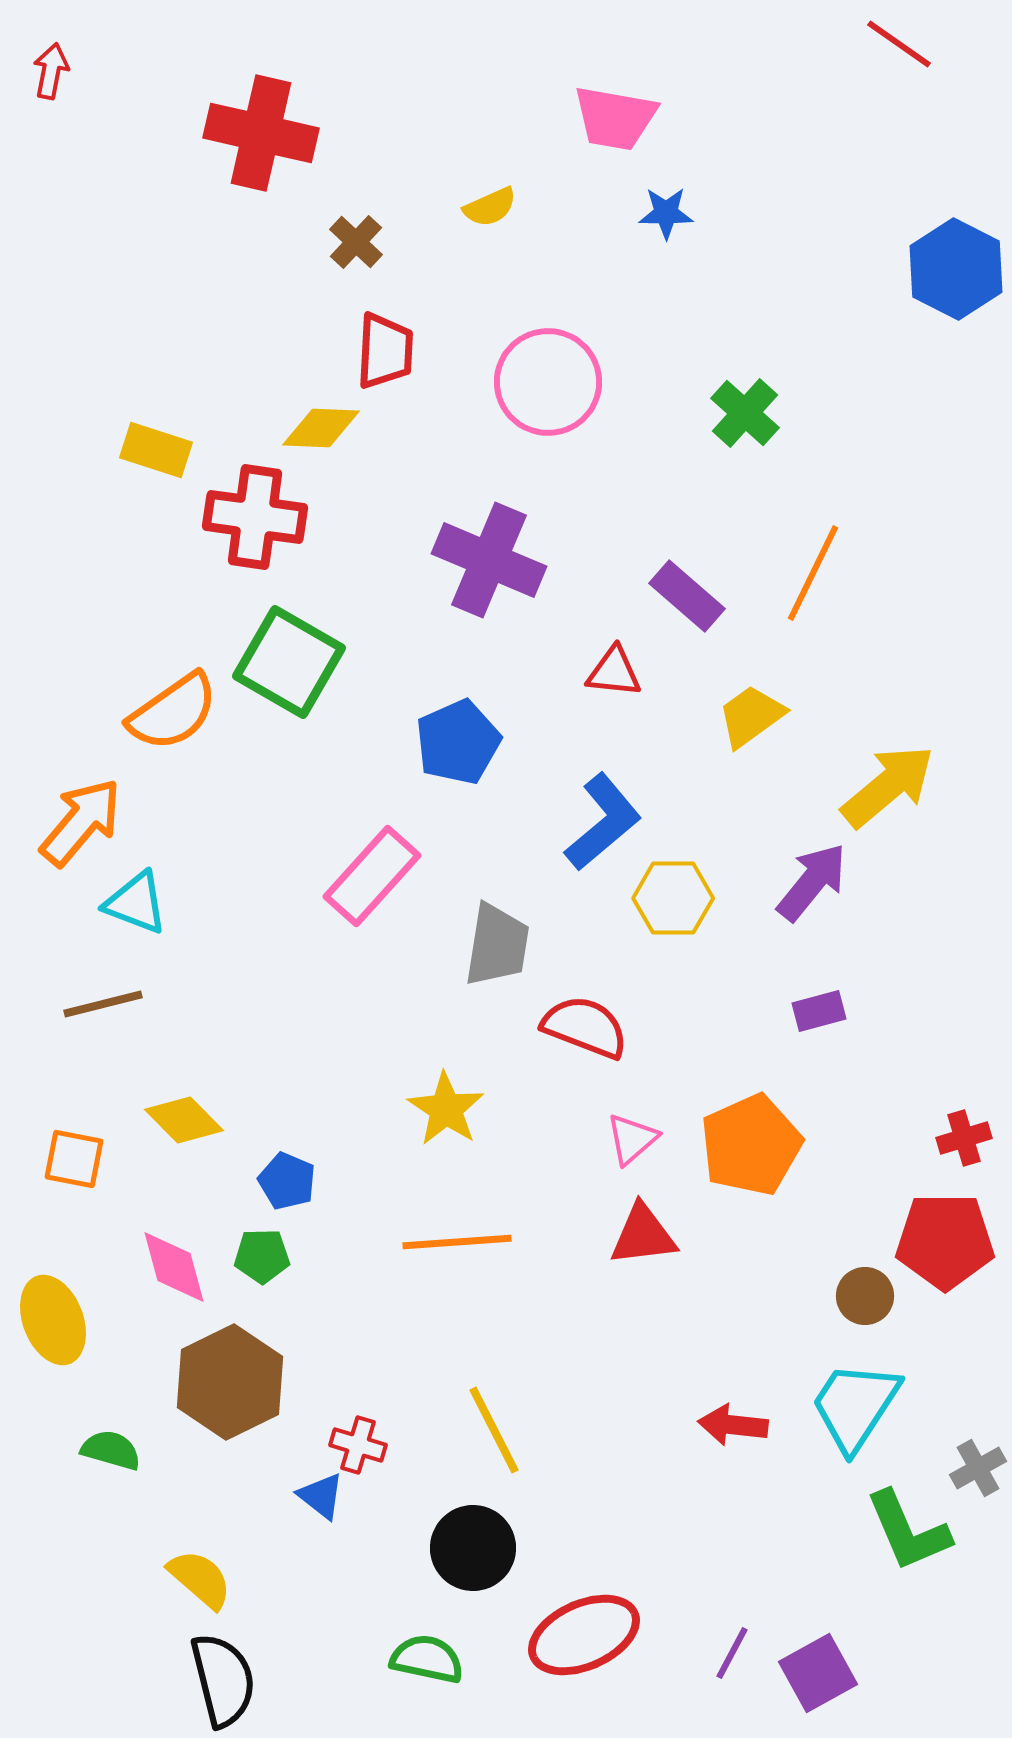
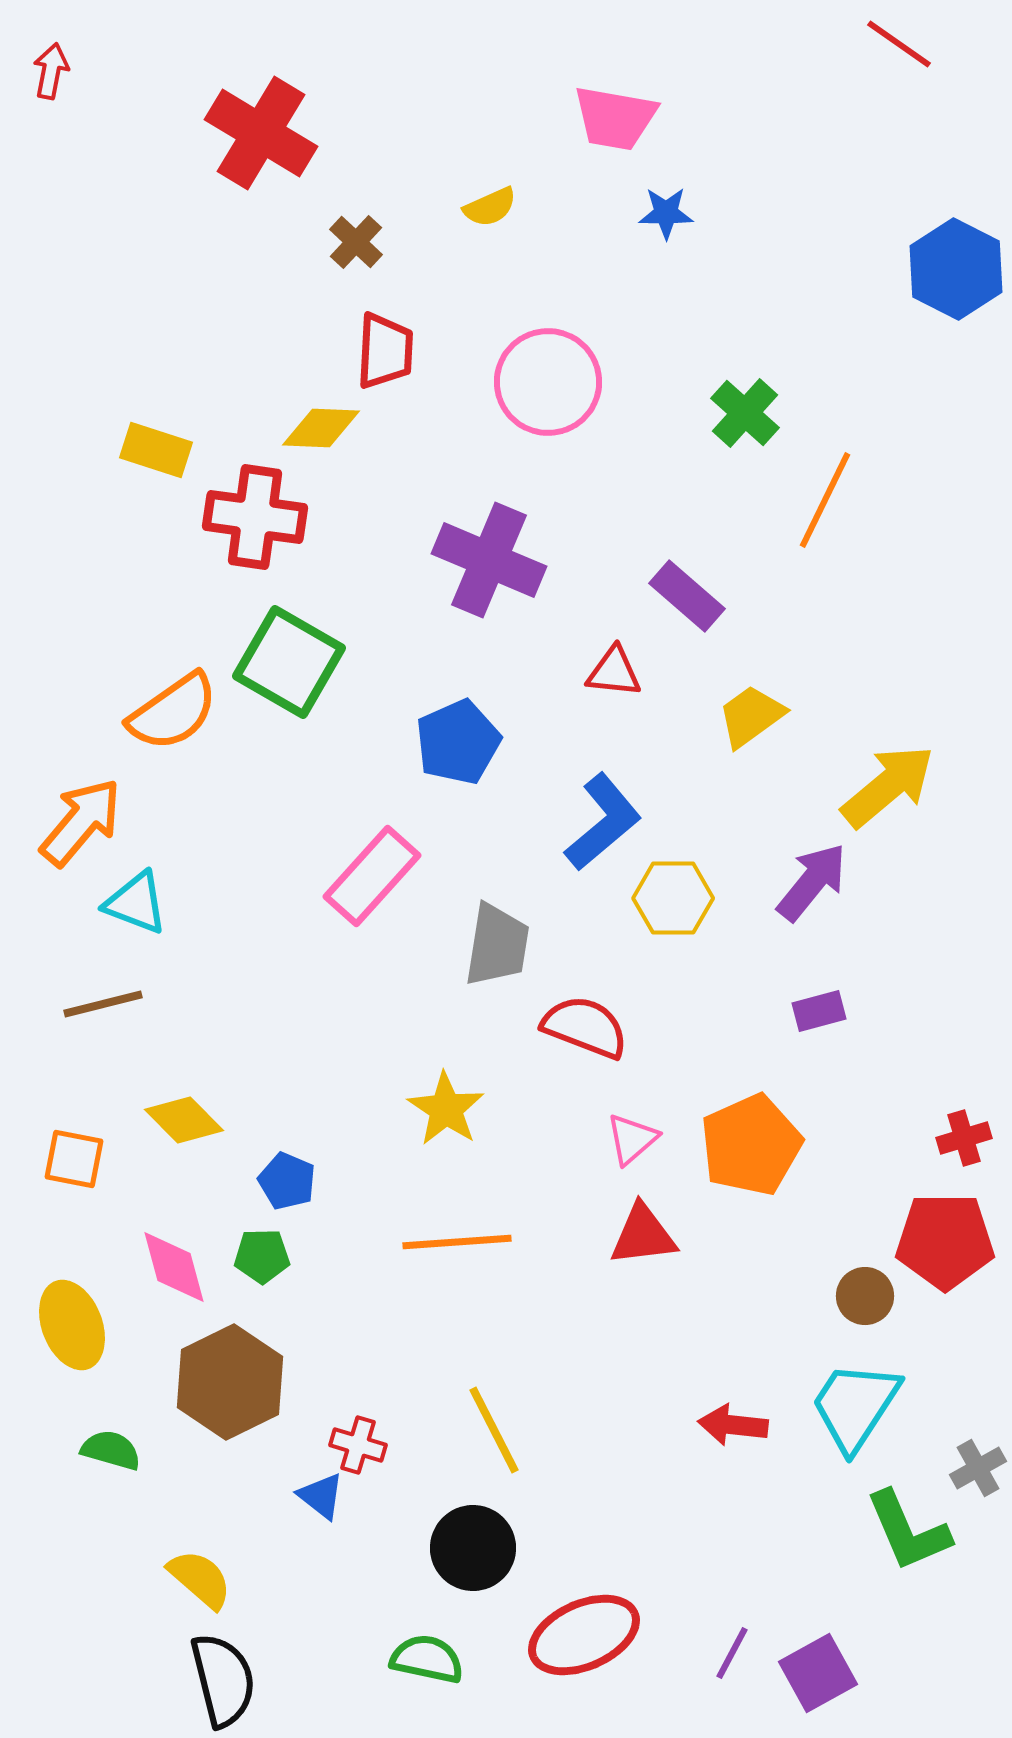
red cross at (261, 133): rotated 18 degrees clockwise
orange line at (813, 573): moved 12 px right, 73 px up
yellow ellipse at (53, 1320): moved 19 px right, 5 px down
